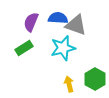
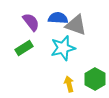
purple semicircle: rotated 120 degrees clockwise
